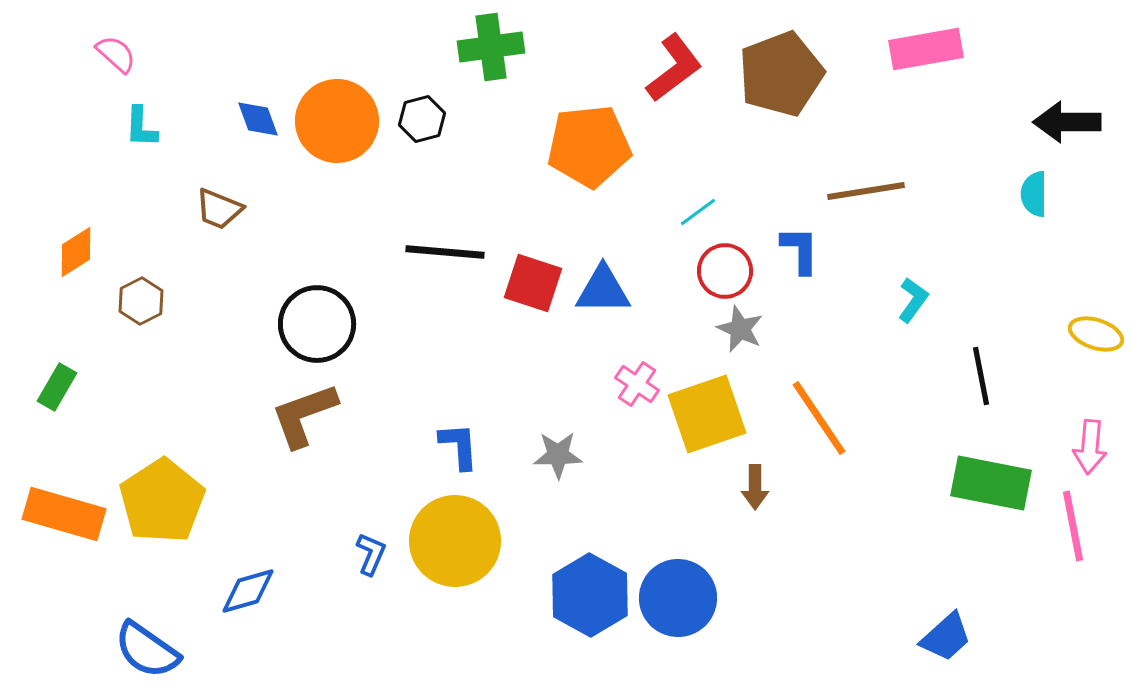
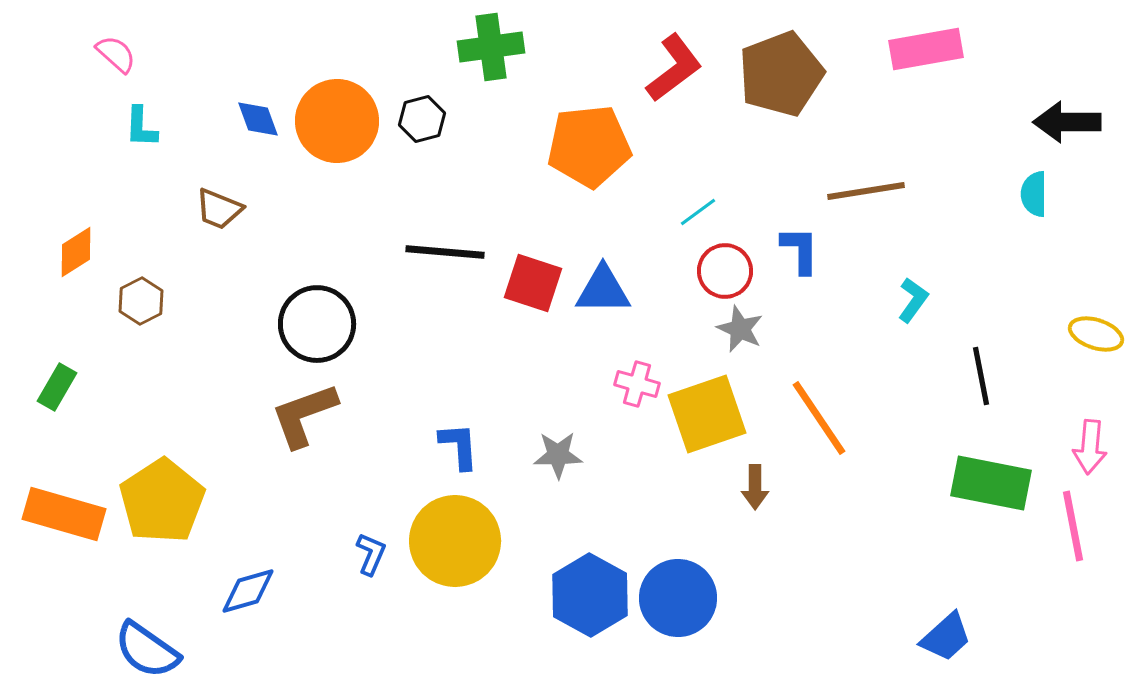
pink cross at (637, 384): rotated 18 degrees counterclockwise
